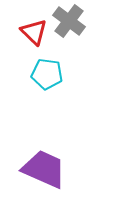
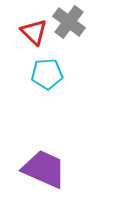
gray cross: moved 1 px down
cyan pentagon: rotated 12 degrees counterclockwise
